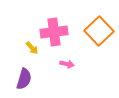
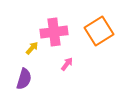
orange square: rotated 12 degrees clockwise
yellow arrow: rotated 96 degrees counterclockwise
pink arrow: rotated 64 degrees counterclockwise
